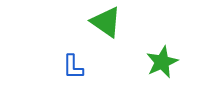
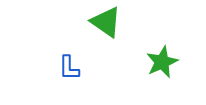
blue L-shape: moved 4 px left, 1 px down
